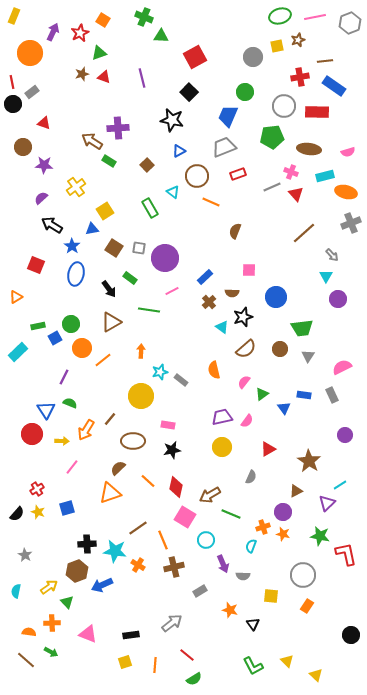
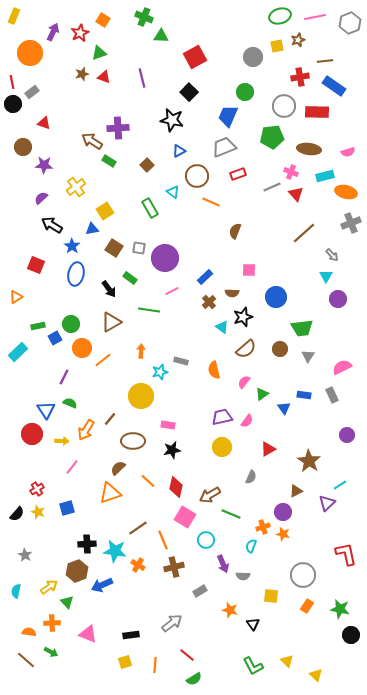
gray rectangle at (181, 380): moved 19 px up; rotated 24 degrees counterclockwise
purple circle at (345, 435): moved 2 px right
green star at (320, 536): moved 20 px right, 73 px down
